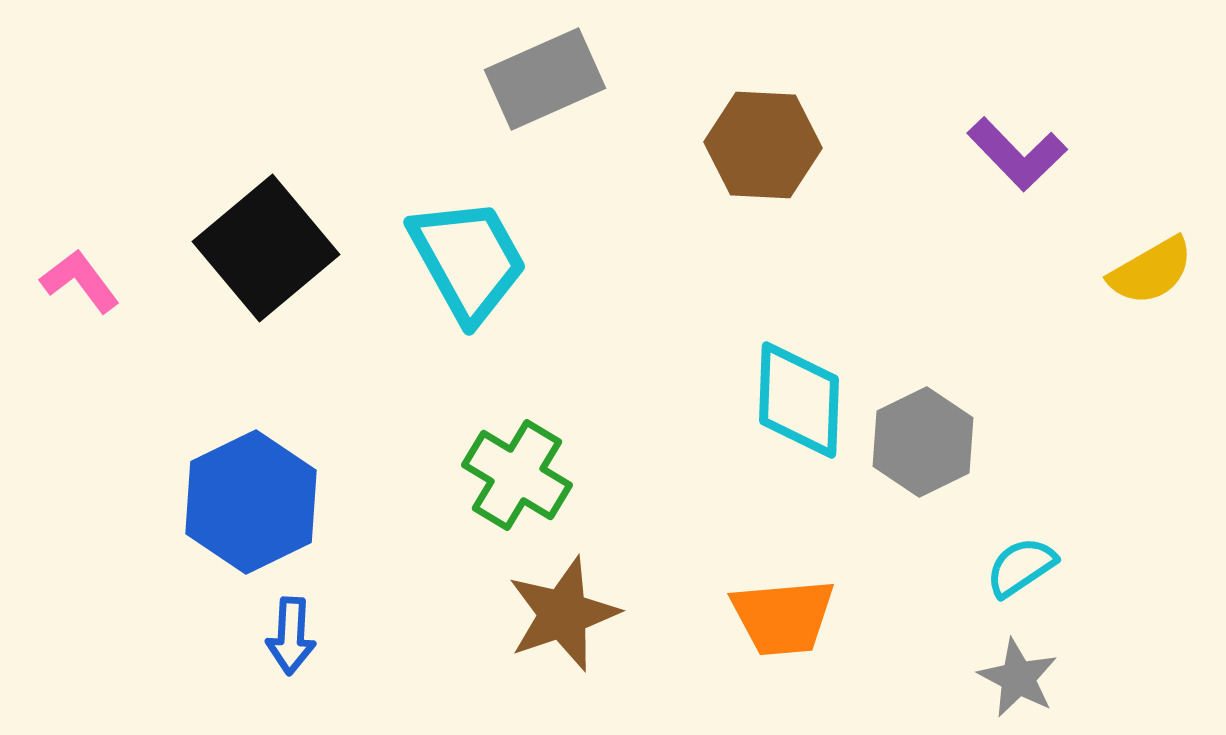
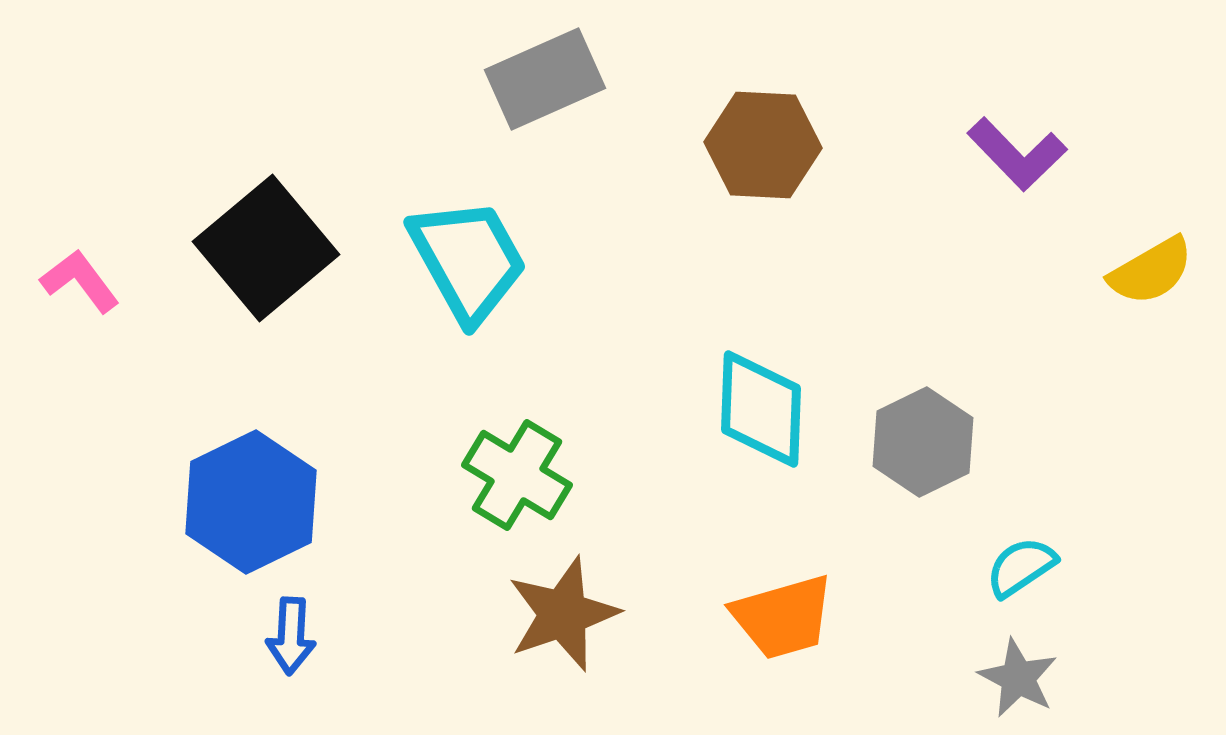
cyan diamond: moved 38 px left, 9 px down
orange trapezoid: rotated 11 degrees counterclockwise
